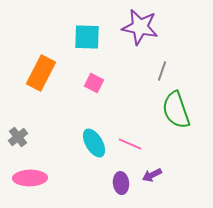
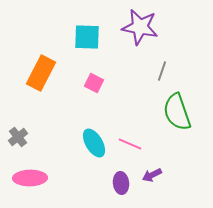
green semicircle: moved 1 px right, 2 px down
